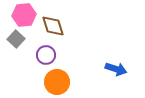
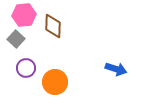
brown diamond: rotated 20 degrees clockwise
purple circle: moved 20 px left, 13 px down
orange circle: moved 2 px left
